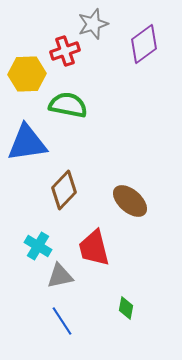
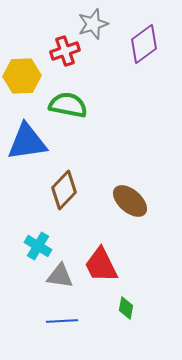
yellow hexagon: moved 5 px left, 2 px down
blue triangle: moved 1 px up
red trapezoid: moved 7 px right, 17 px down; rotated 12 degrees counterclockwise
gray triangle: rotated 20 degrees clockwise
blue line: rotated 60 degrees counterclockwise
